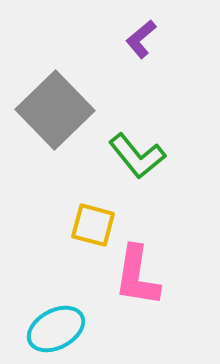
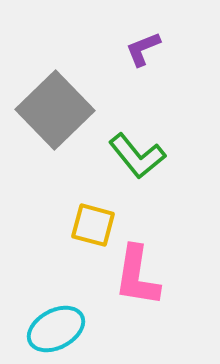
purple L-shape: moved 2 px right, 10 px down; rotated 18 degrees clockwise
